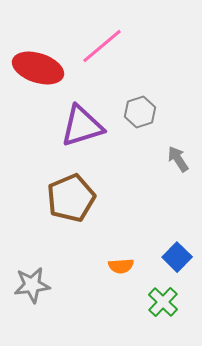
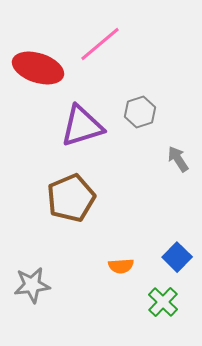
pink line: moved 2 px left, 2 px up
